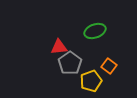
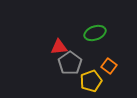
green ellipse: moved 2 px down
